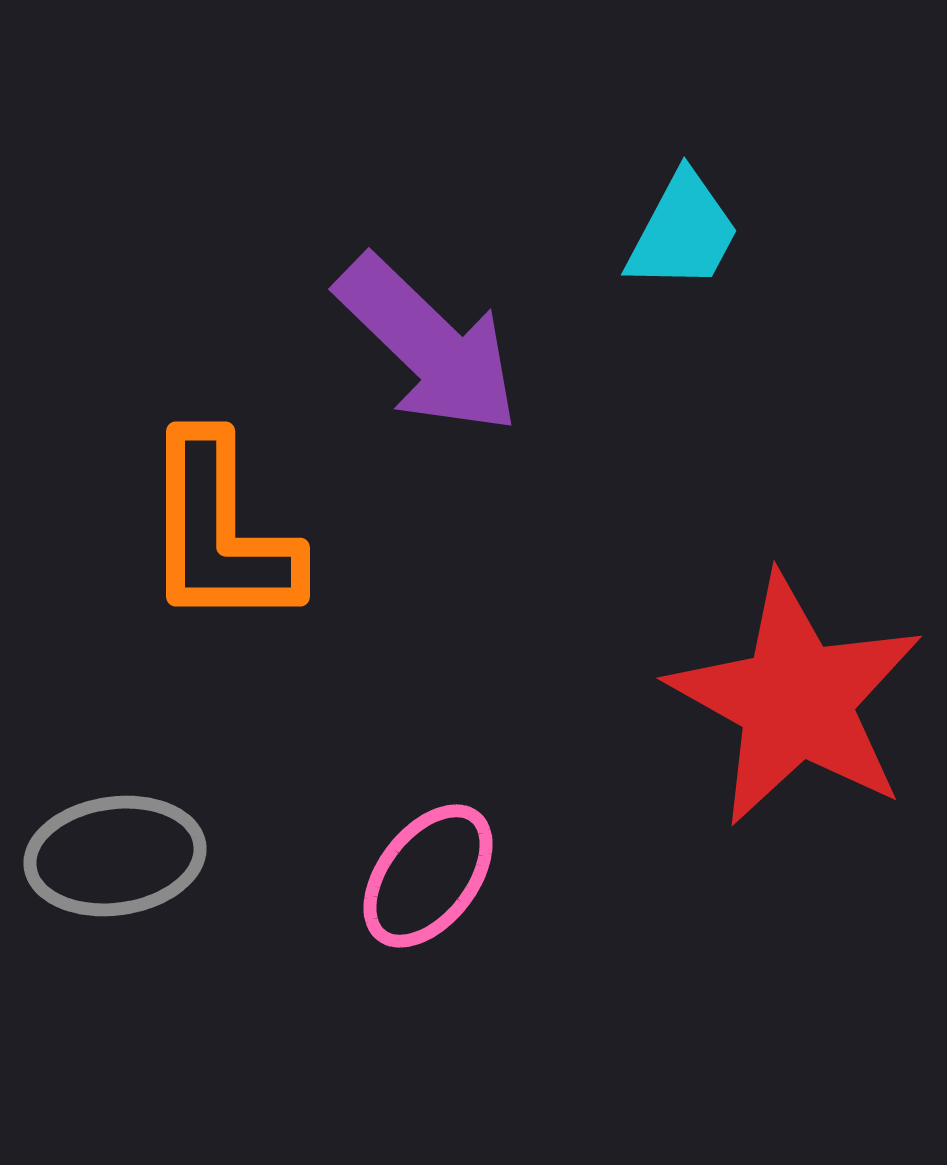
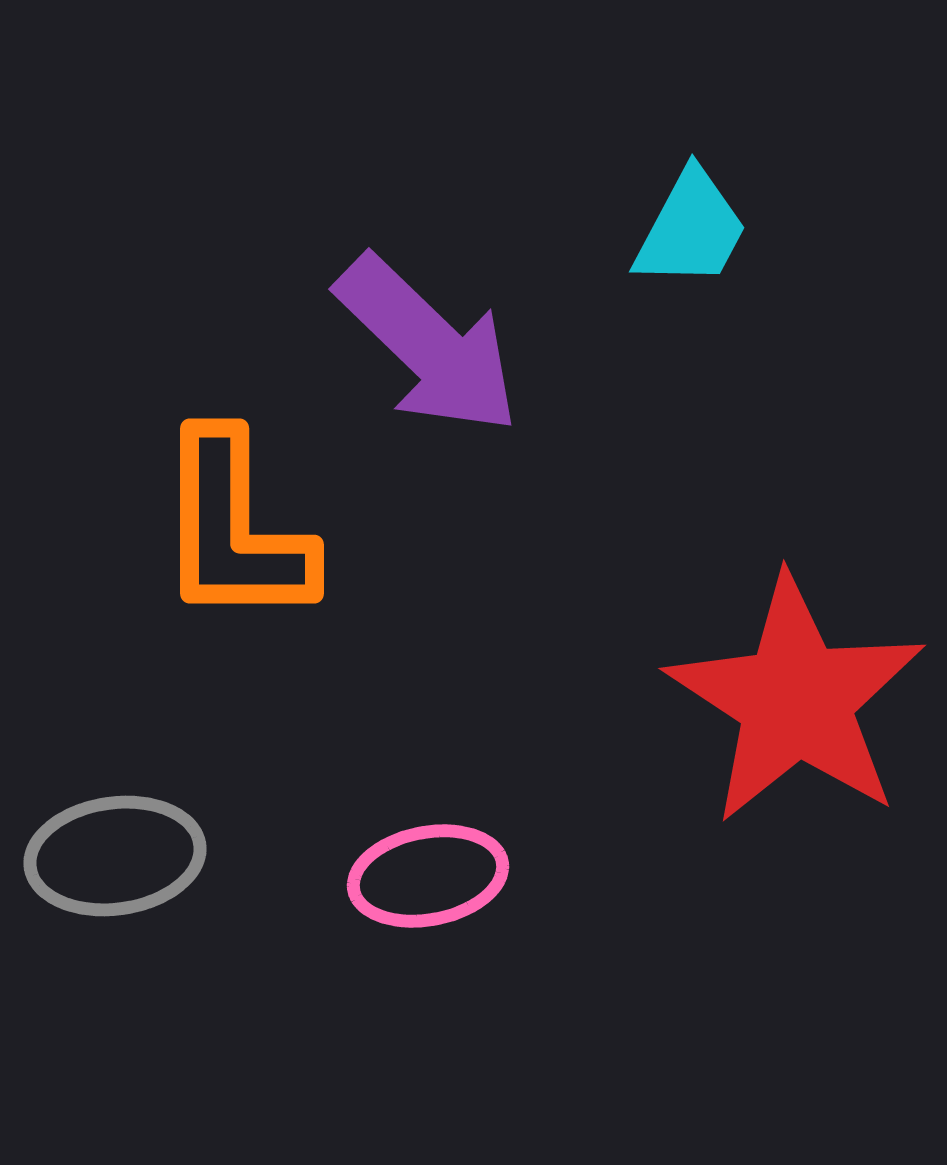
cyan trapezoid: moved 8 px right, 3 px up
orange L-shape: moved 14 px right, 3 px up
red star: rotated 4 degrees clockwise
pink ellipse: rotated 41 degrees clockwise
